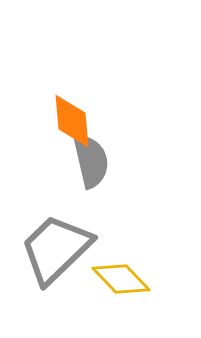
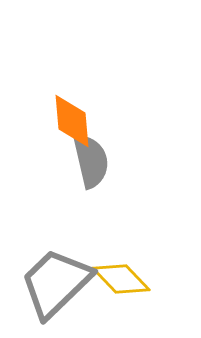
gray trapezoid: moved 34 px down
